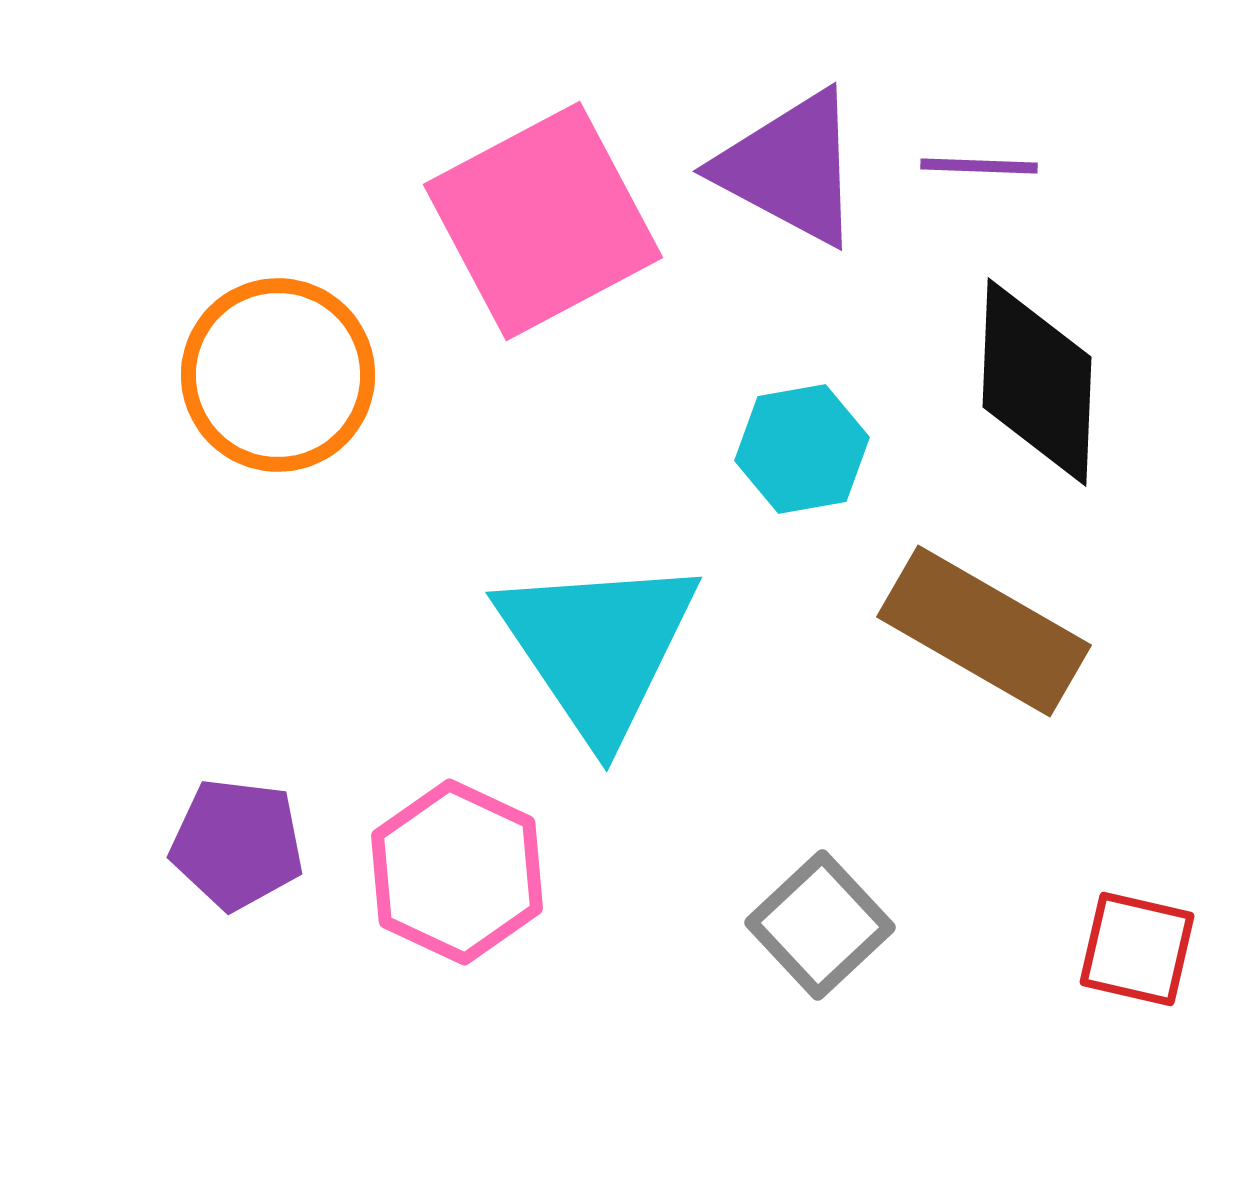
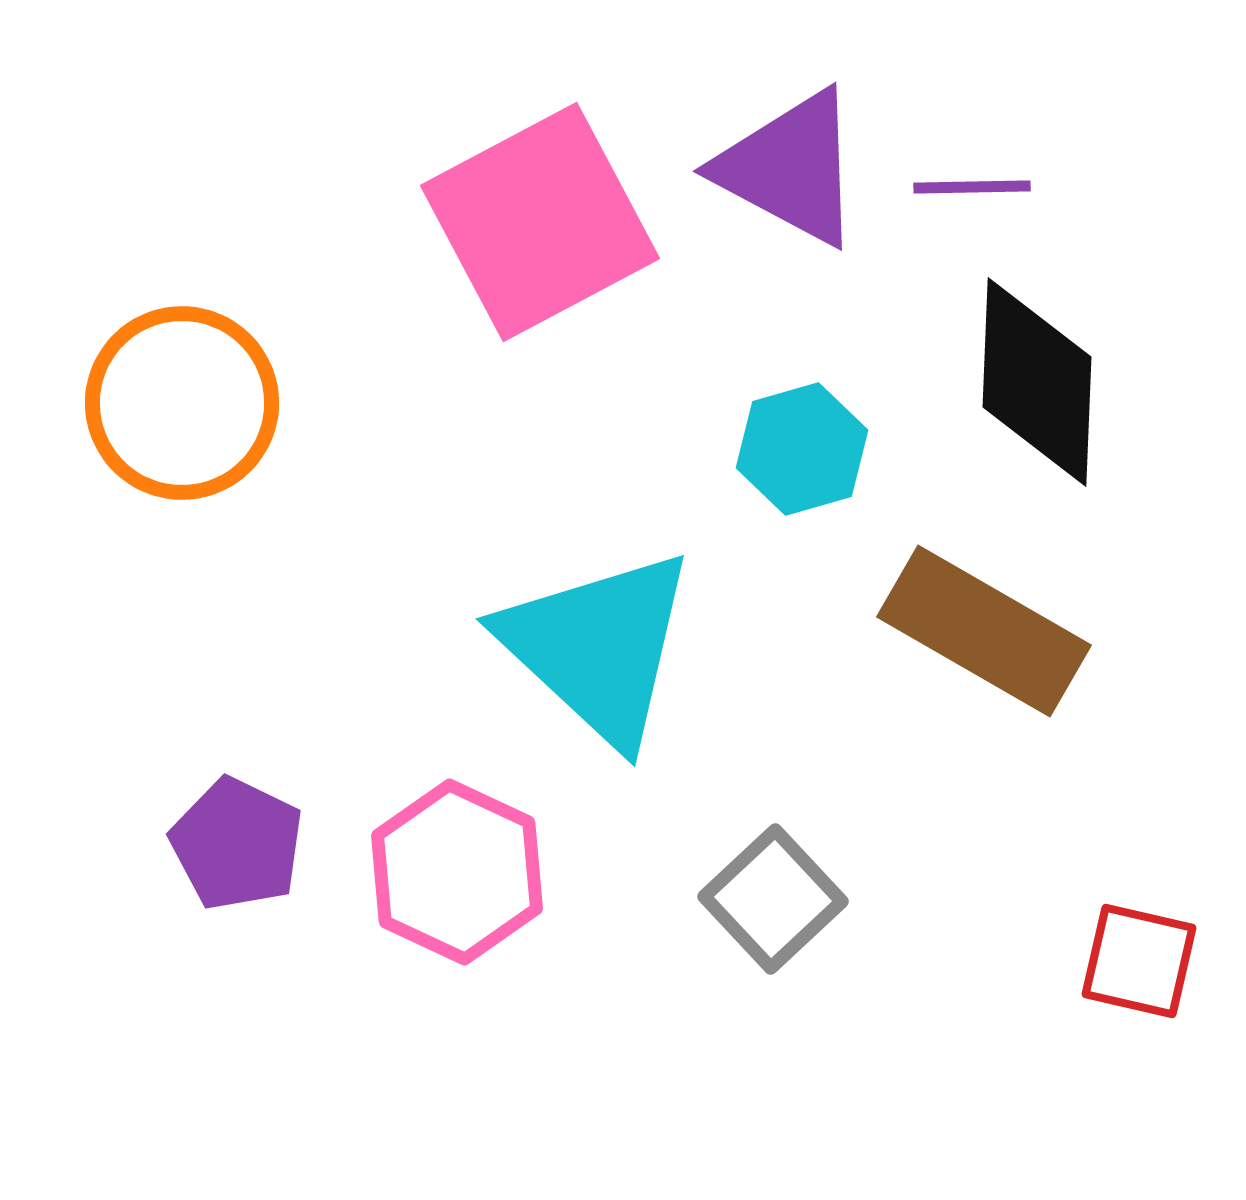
purple line: moved 7 px left, 21 px down; rotated 3 degrees counterclockwise
pink square: moved 3 px left, 1 px down
orange circle: moved 96 px left, 28 px down
cyan hexagon: rotated 6 degrees counterclockwise
cyan triangle: rotated 13 degrees counterclockwise
purple pentagon: rotated 19 degrees clockwise
gray square: moved 47 px left, 26 px up
red square: moved 2 px right, 12 px down
